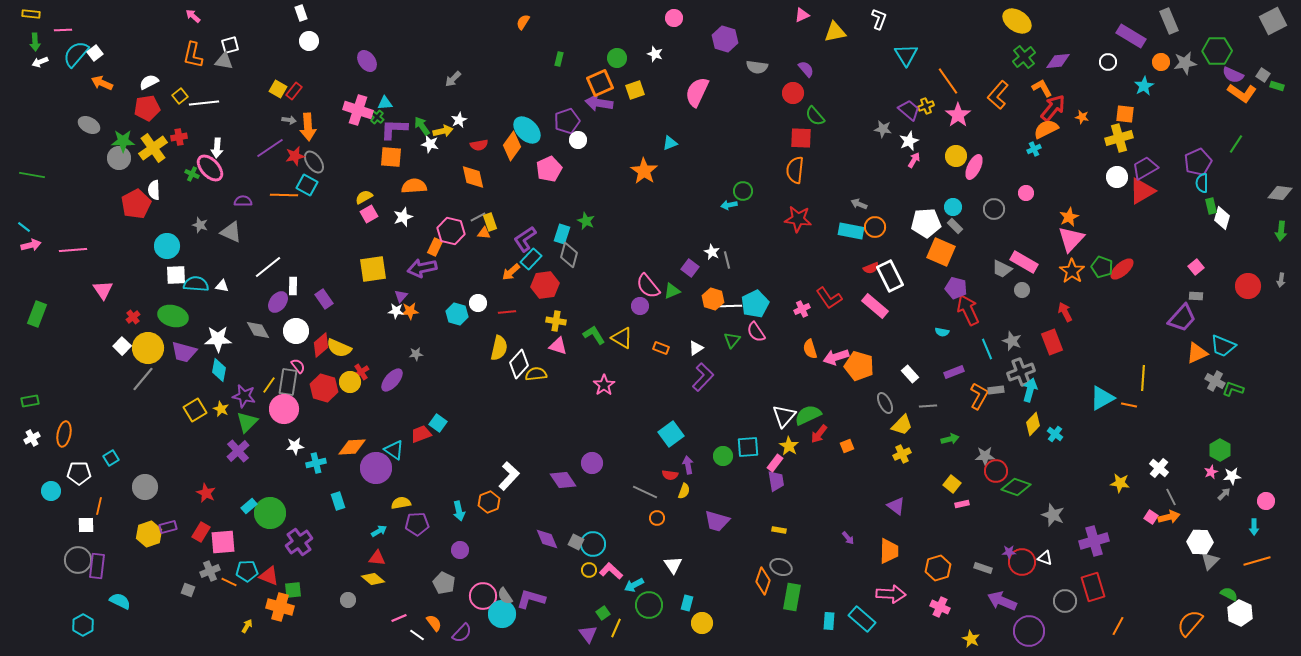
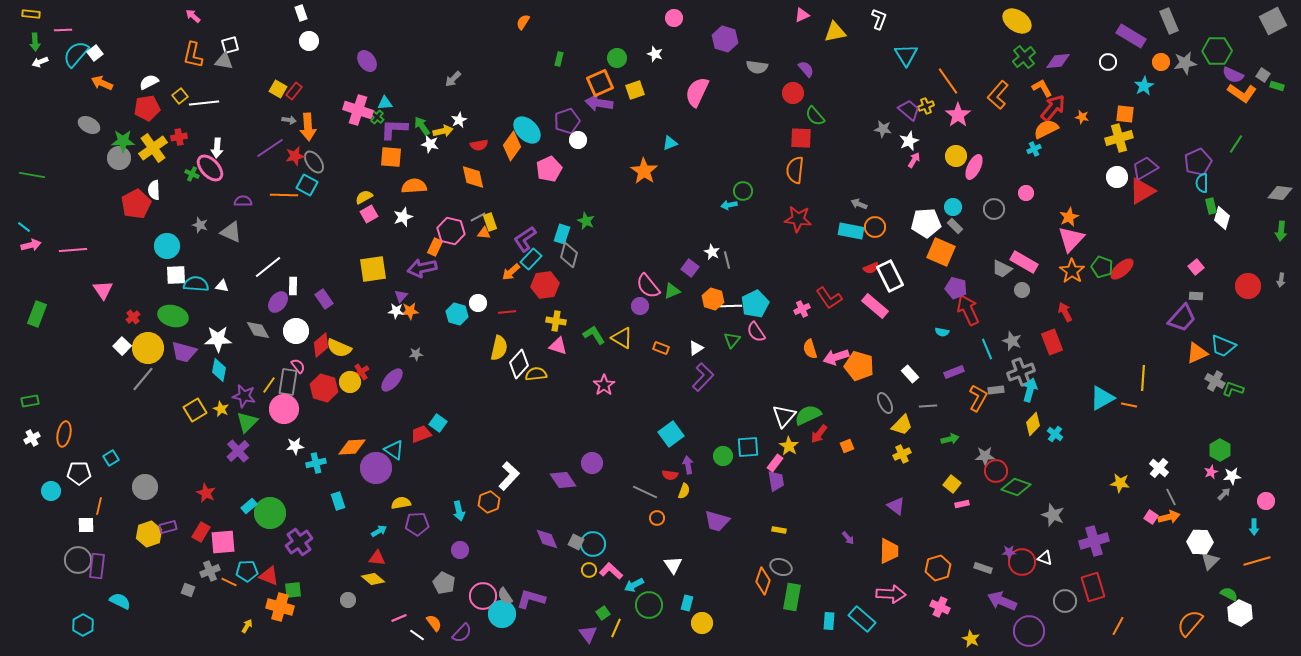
orange L-shape at (979, 396): moved 1 px left, 2 px down
